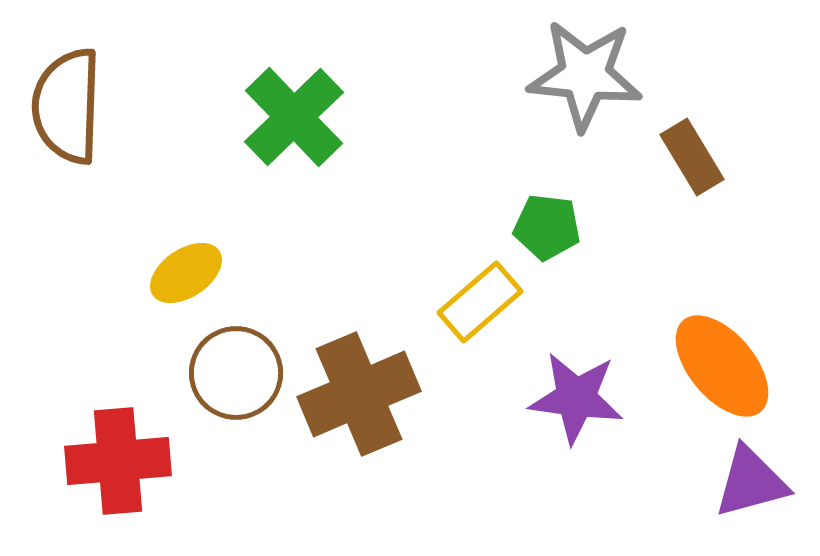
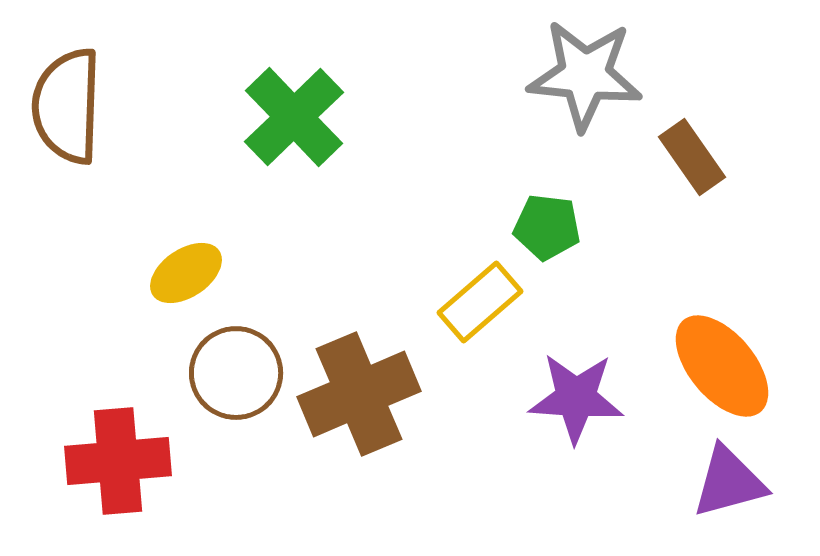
brown rectangle: rotated 4 degrees counterclockwise
purple star: rotated 4 degrees counterclockwise
purple triangle: moved 22 px left
